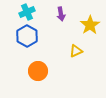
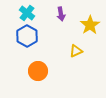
cyan cross: moved 1 px down; rotated 28 degrees counterclockwise
